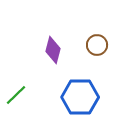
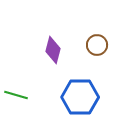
green line: rotated 60 degrees clockwise
